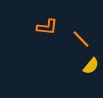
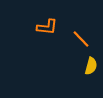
yellow semicircle: rotated 24 degrees counterclockwise
